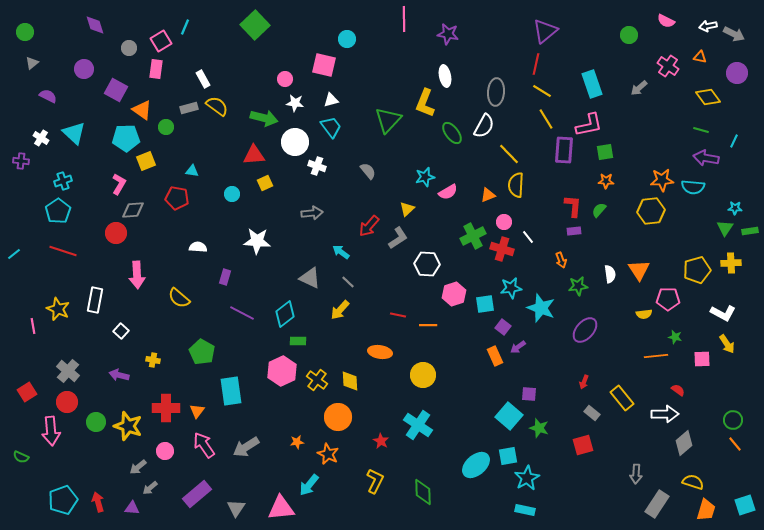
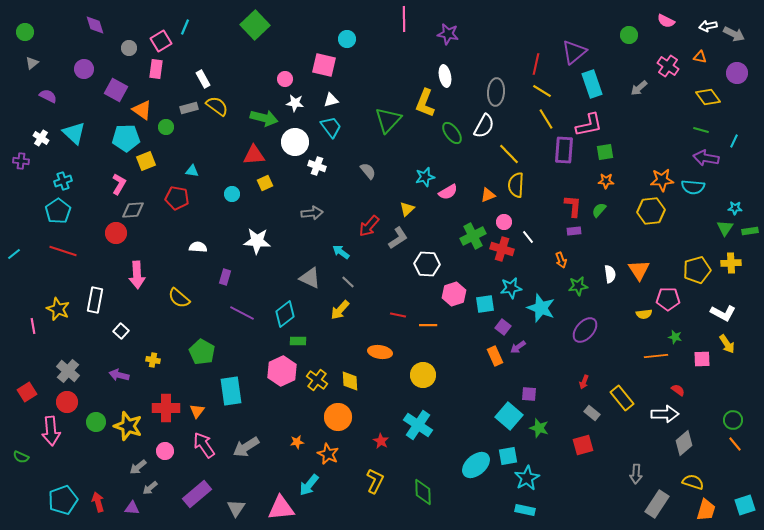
purple triangle at (545, 31): moved 29 px right, 21 px down
